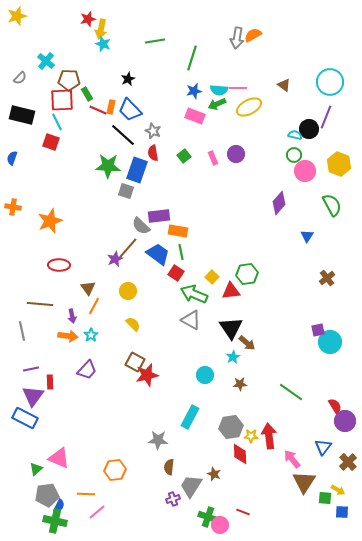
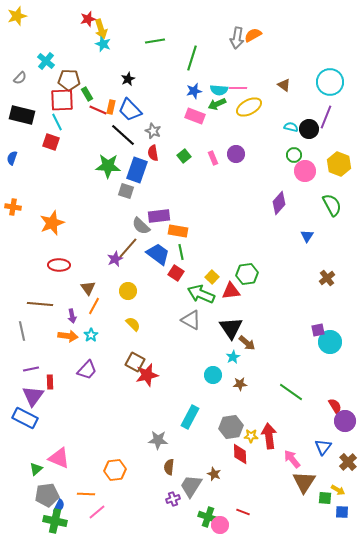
yellow arrow at (101, 29): rotated 30 degrees counterclockwise
cyan semicircle at (295, 135): moved 4 px left, 8 px up
orange star at (50, 221): moved 2 px right, 2 px down
green arrow at (194, 294): moved 7 px right
cyan circle at (205, 375): moved 8 px right
